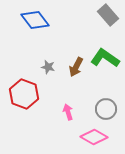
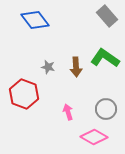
gray rectangle: moved 1 px left, 1 px down
brown arrow: rotated 30 degrees counterclockwise
